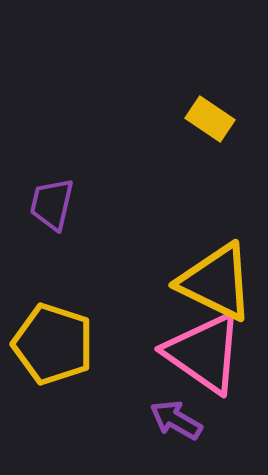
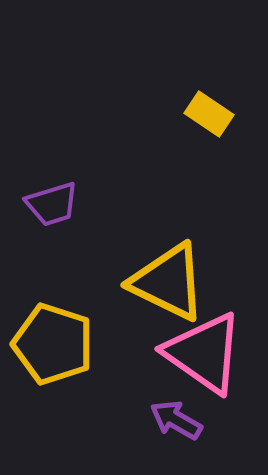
yellow rectangle: moved 1 px left, 5 px up
purple trapezoid: rotated 120 degrees counterclockwise
yellow triangle: moved 48 px left
